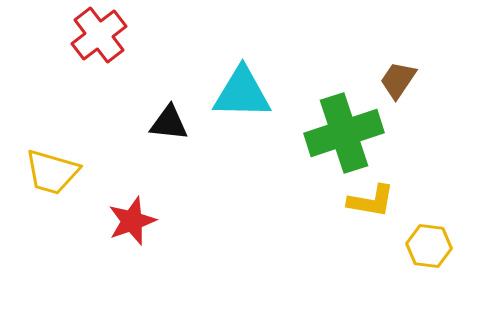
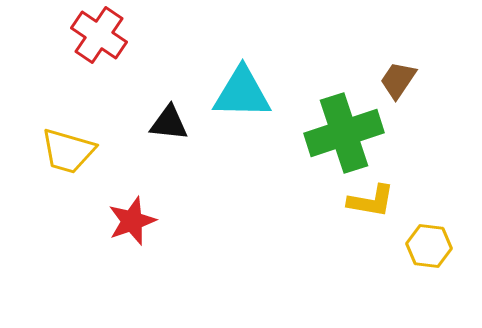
red cross: rotated 18 degrees counterclockwise
yellow trapezoid: moved 16 px right, 21 px up
